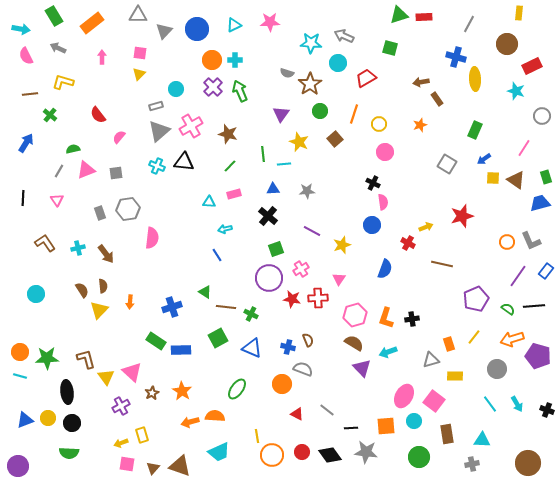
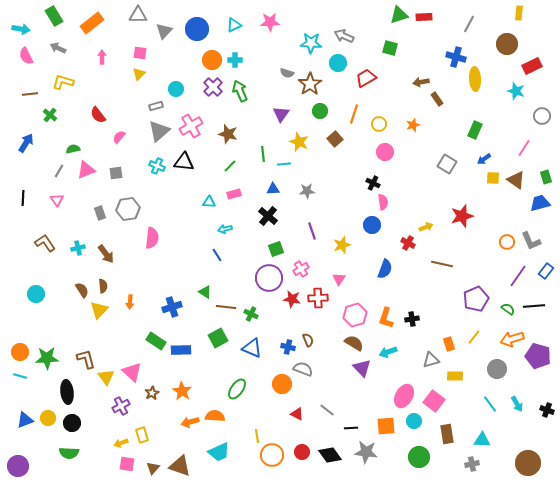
orange star at (420, 125): moved 7 px left
purple line at (312, 231): rotated 42 degrees clockwise
